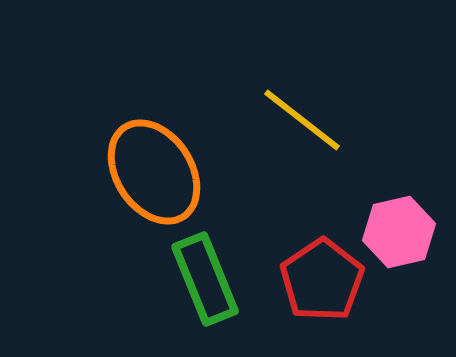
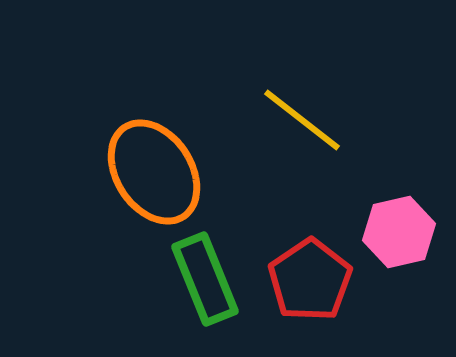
red pentagon: moved 12 px left
